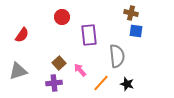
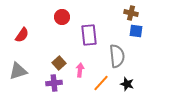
pink arrow: rotated 48 degrees clockwise
